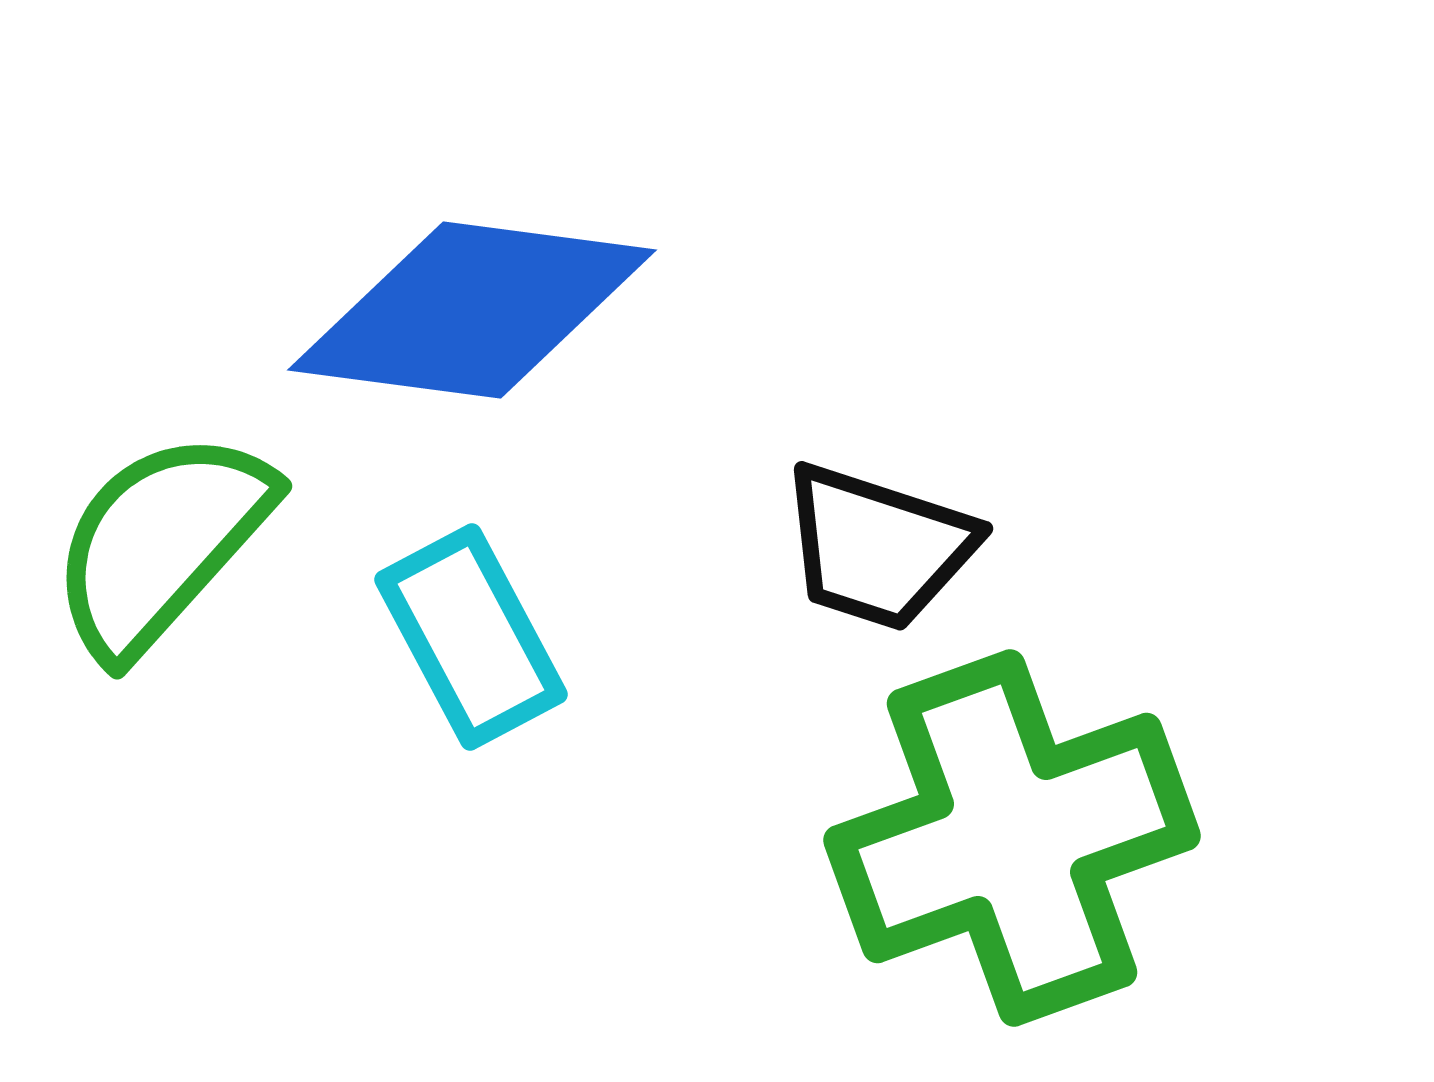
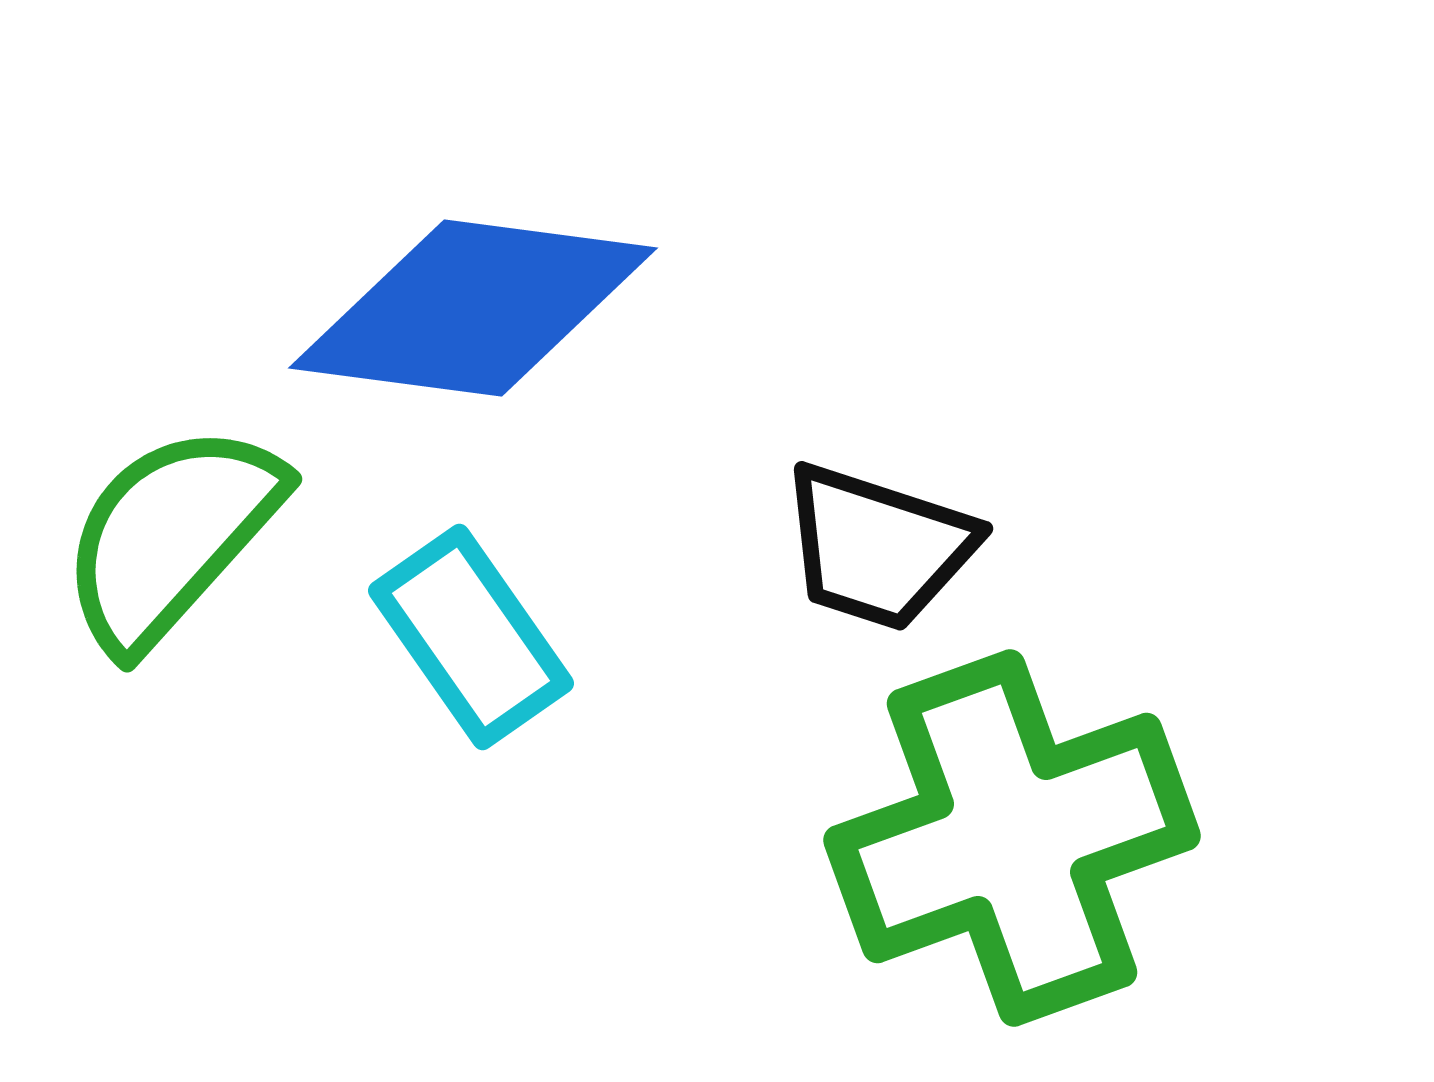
blue diamond: moved 1 px right, 2 px up
green semicircle: moved 10 px right, 7 px up
cyan rectangle: rotated 7 degrees counterclockwise
